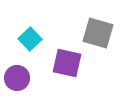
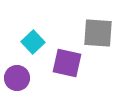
gray square: rotated 12 degrees counterclockwise
cyan square: moved 3 px right, 3 px down
